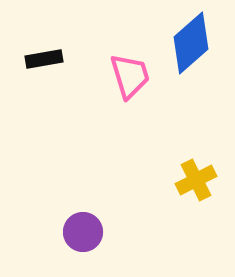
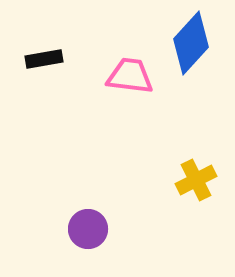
blue diamond: rotated 6 degrees counterclockwise
pink trapezoid: rotated 66 degrees counterclockwise
purple circle: moved 5 px right, 3 px up
